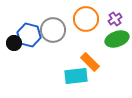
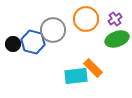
blue hexagon: moved 4 px right, 7 px down
black circle: moved 1 px left, 1 px down
orange rectangle: moved 3 px right, 6 px down
